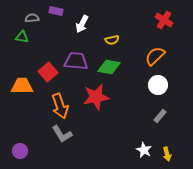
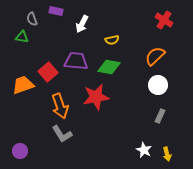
gray semicircle: moved 1 px down; rotated 104 degrees counterclockwise
orange trapezoid: moved 1 px right, 1 px up; rotated 20 degrees counterclockwise
gray rectangle: rotated 16 degrees counterclockwise
